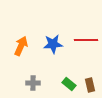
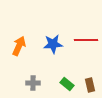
orange arrow: moved 2 px left
green rectangle: moved 2 px left
